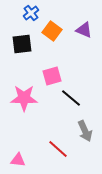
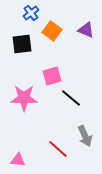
purple triangle: moved 2 px right
gray arrow: moved 5 px down
